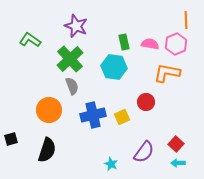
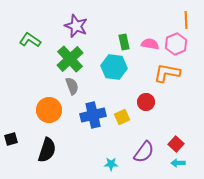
cyan star: rotated 24 degrees counterclockwise
